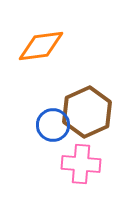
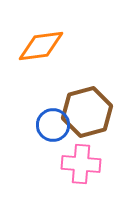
brown hexagon: rotated 9 degrees clockwise
